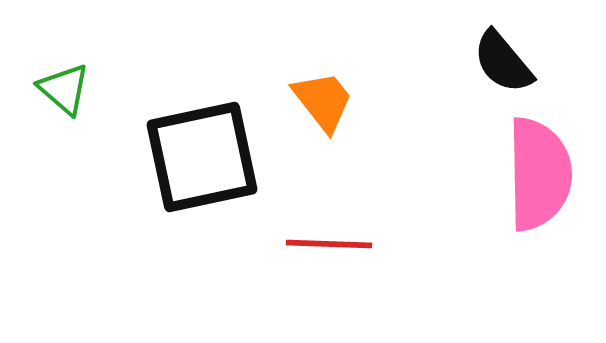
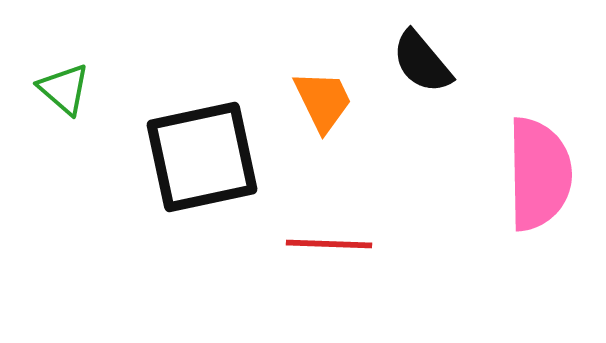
black semicircle: moved 81 px left
orange trapezoid: rotated 12 degrees clockwise
